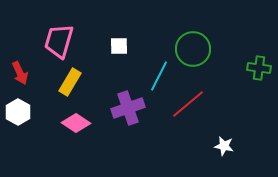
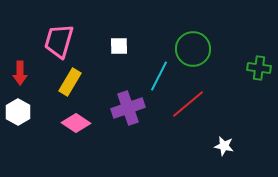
red arrow: rotated 25 degrees clockwise
